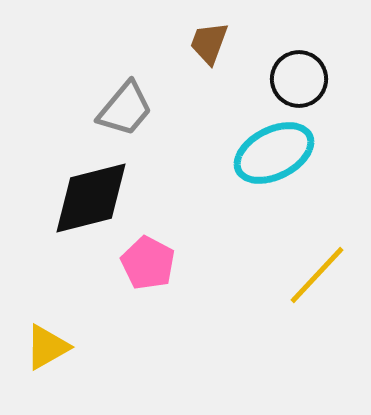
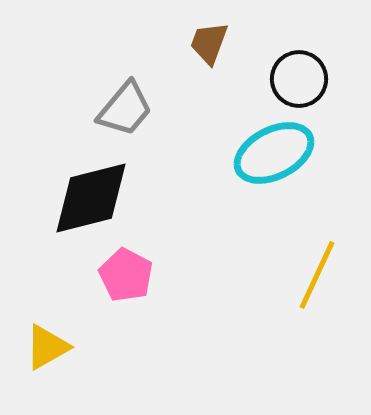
pink pentagon: moved 22 px left, 12 px down
yellow line: rotated 18 degrees counterclockwise
